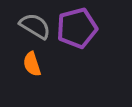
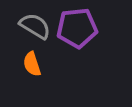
purple pentagon: rotated 9 degrees clockwise
